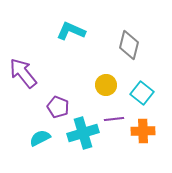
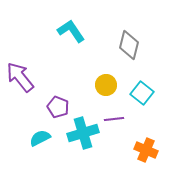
cyan L-shape: rotated 32 degrees clockwise
purple arrow: moved 3 px left, 4 px down
orange cross: moved 3 px right, 19 px down; rotated 25 degrees clockwise
